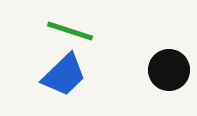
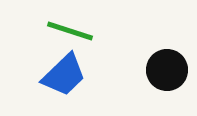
black circle: moved 2 px left
